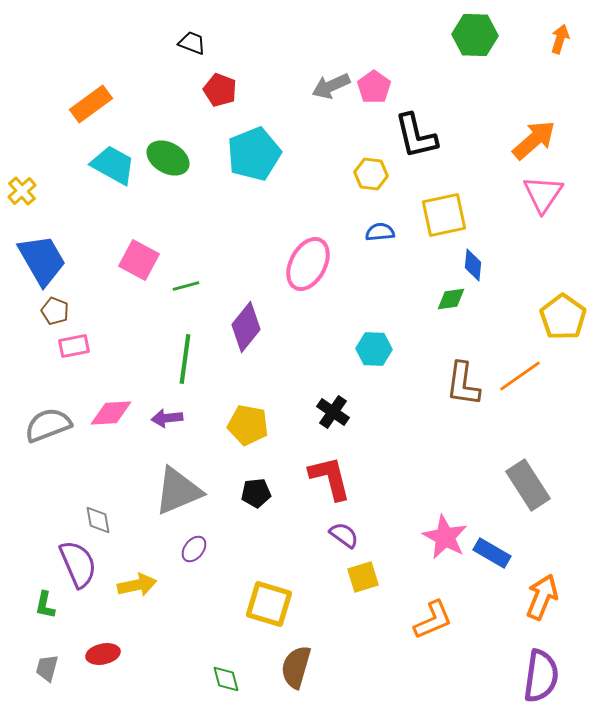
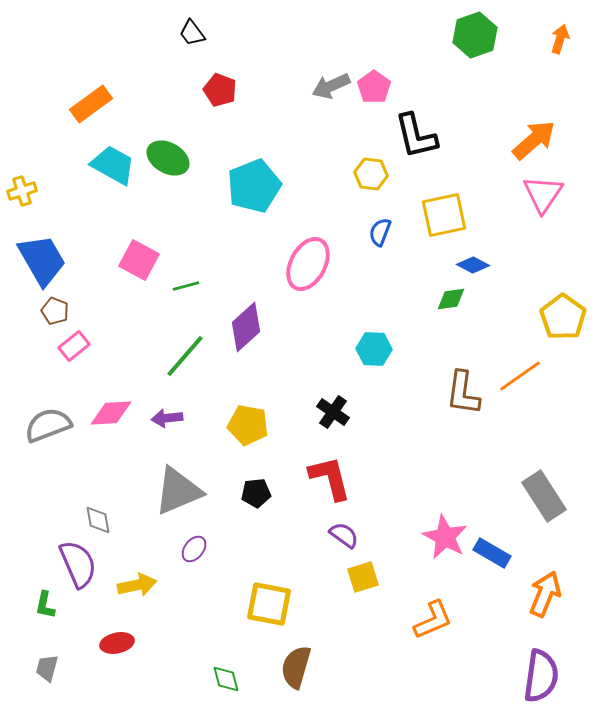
green hexagon at (475, 35): rotated 21 degrees counterclockwise
black trapezoid at (192, 43): moved 10 px up; rotated 148 degrees counterclockwise
cyan pentagon at (254, 154): moved 32 px down
yellow cross at (22, 191): rotated 24 degrees clockwise
blue semicircle at (380, 232): rotated 64 degrees counterclockwise
blue diamond at (473, 265): rotated 68 degrees counterclockwise
purple diamond at (246, 327): rotated 9 degrees clockwise
pink rectangle at (74, 346): rotated 28 degrees counterclockwise
green line at (185, 359): moved 3 px up; rotated 33 degrees clockwise
brown L-shape at (463, 384): moved 9 px down
gray rectangle at (528, 485): moved 16 px right, 11 px down
orange arrow at (542, 597): moved 3 px right, 3 px up
yellow square at (269, 604): rotated 6 degrees counterclockwise
red ellipse at (103, 654): moved 14 px right, 11 px up
